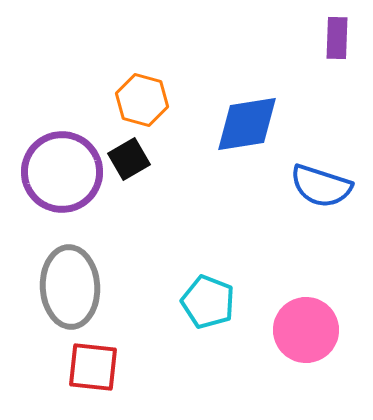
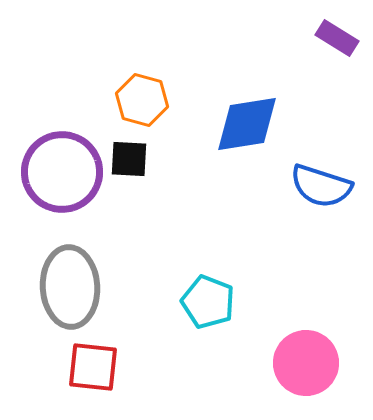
purple rectangle: rotated 60 degrees counterclockwise
black square: rotated 33 degrees clockwise
pink circle: moved 33 px down
